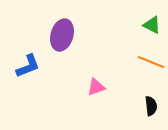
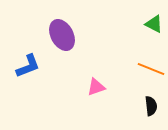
green triangle: moved 2 px right, 1 px up
purple ellipse: rotated 44 degrees counterclockwise
orange line: moved 7 px down
